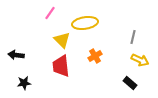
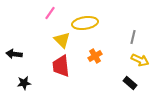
black arrow: moved 2 px left, 1 px up
